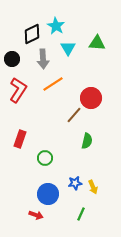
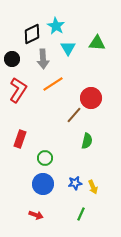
blue circle: moved 5 px left, 10 px up
